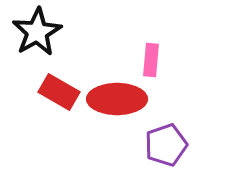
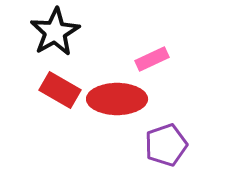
black star: moved 18 px right
pink rectangle: moved 1 px right, 1 px up; rotated 60 degrees clockwise
red rectangle: moved 1 px right, 2 px up
